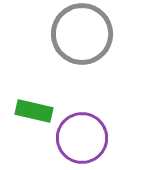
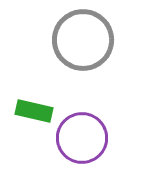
gray circle: moved 1 px right, 6 px down
